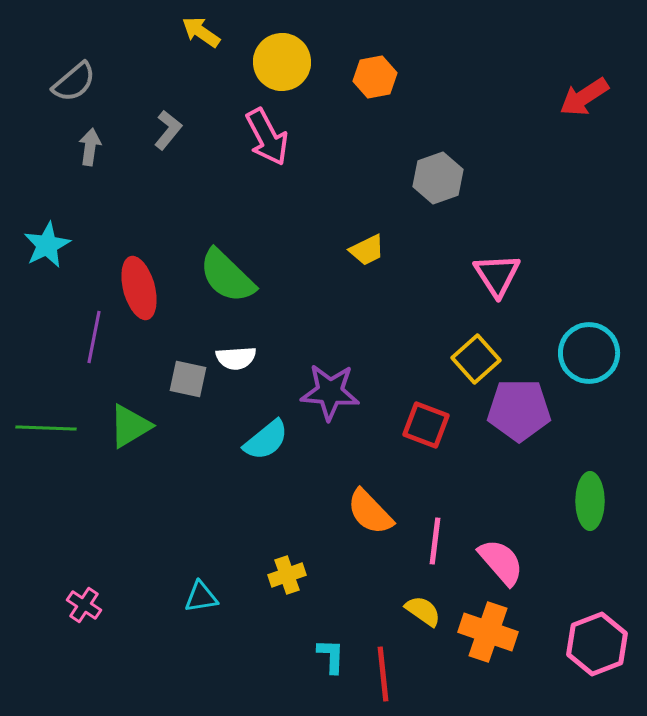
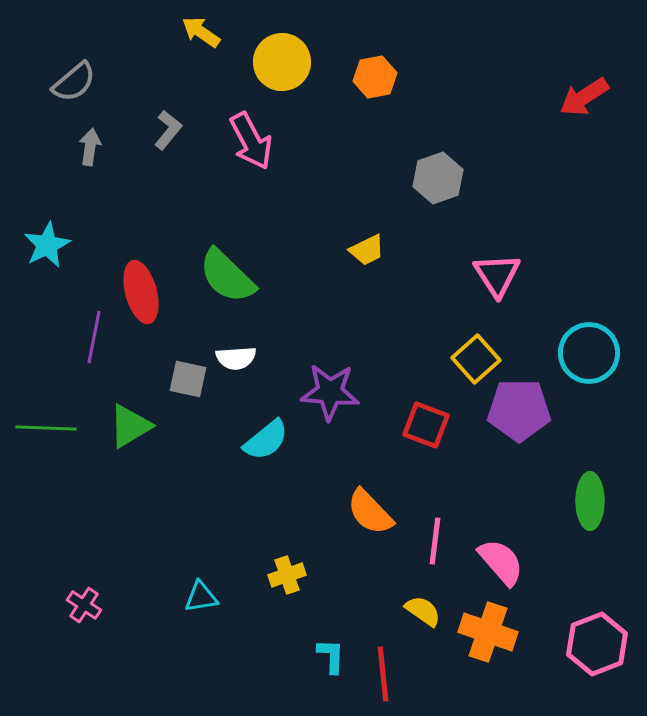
pink arrow: moved 16 px left, 4 px down
red ellipse: moved 2 px right, 4 px down
